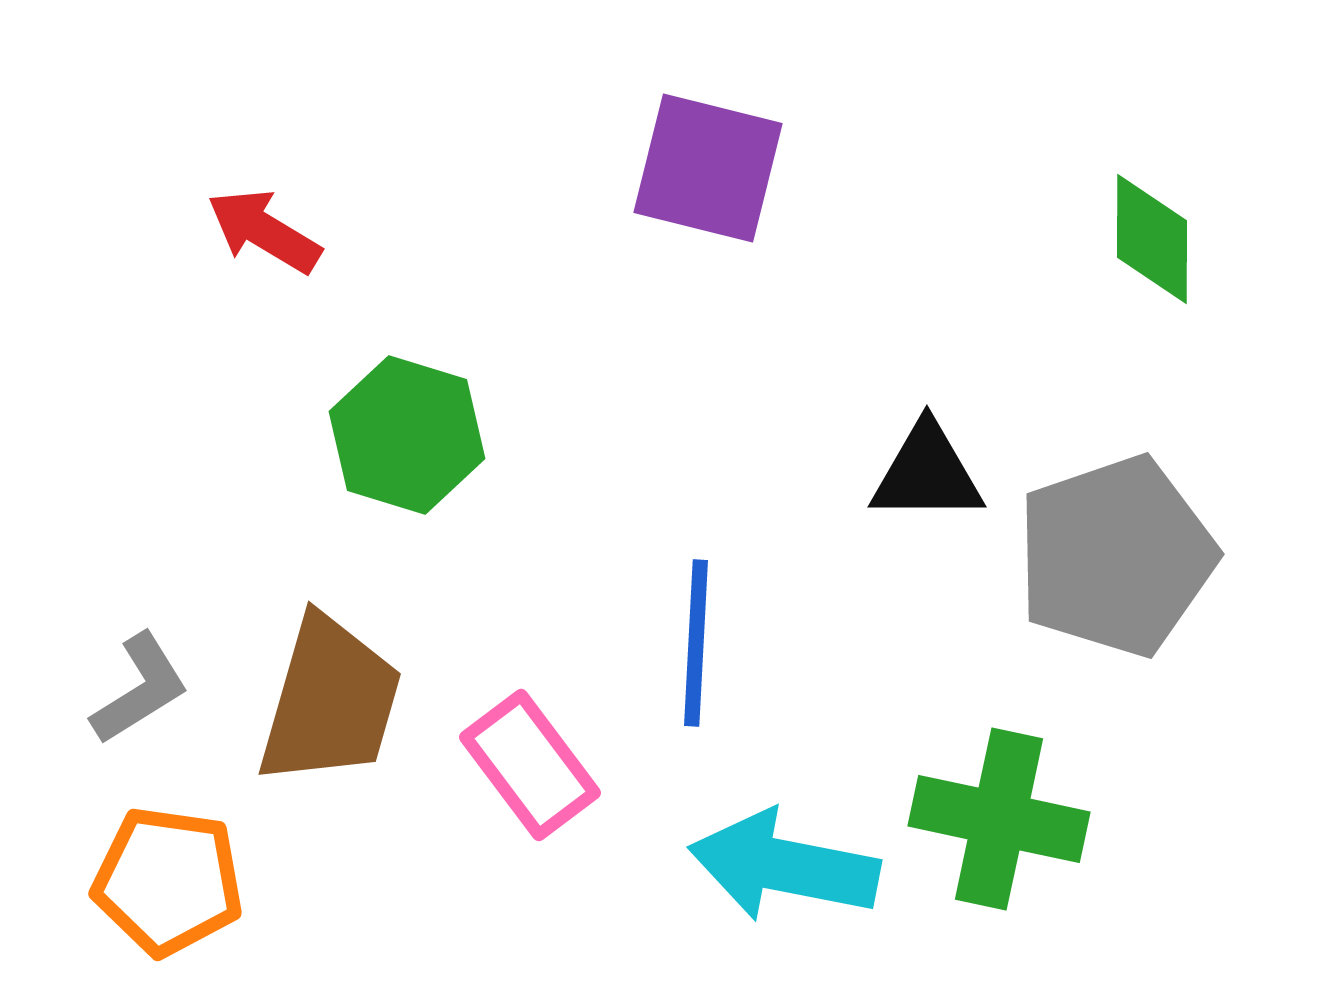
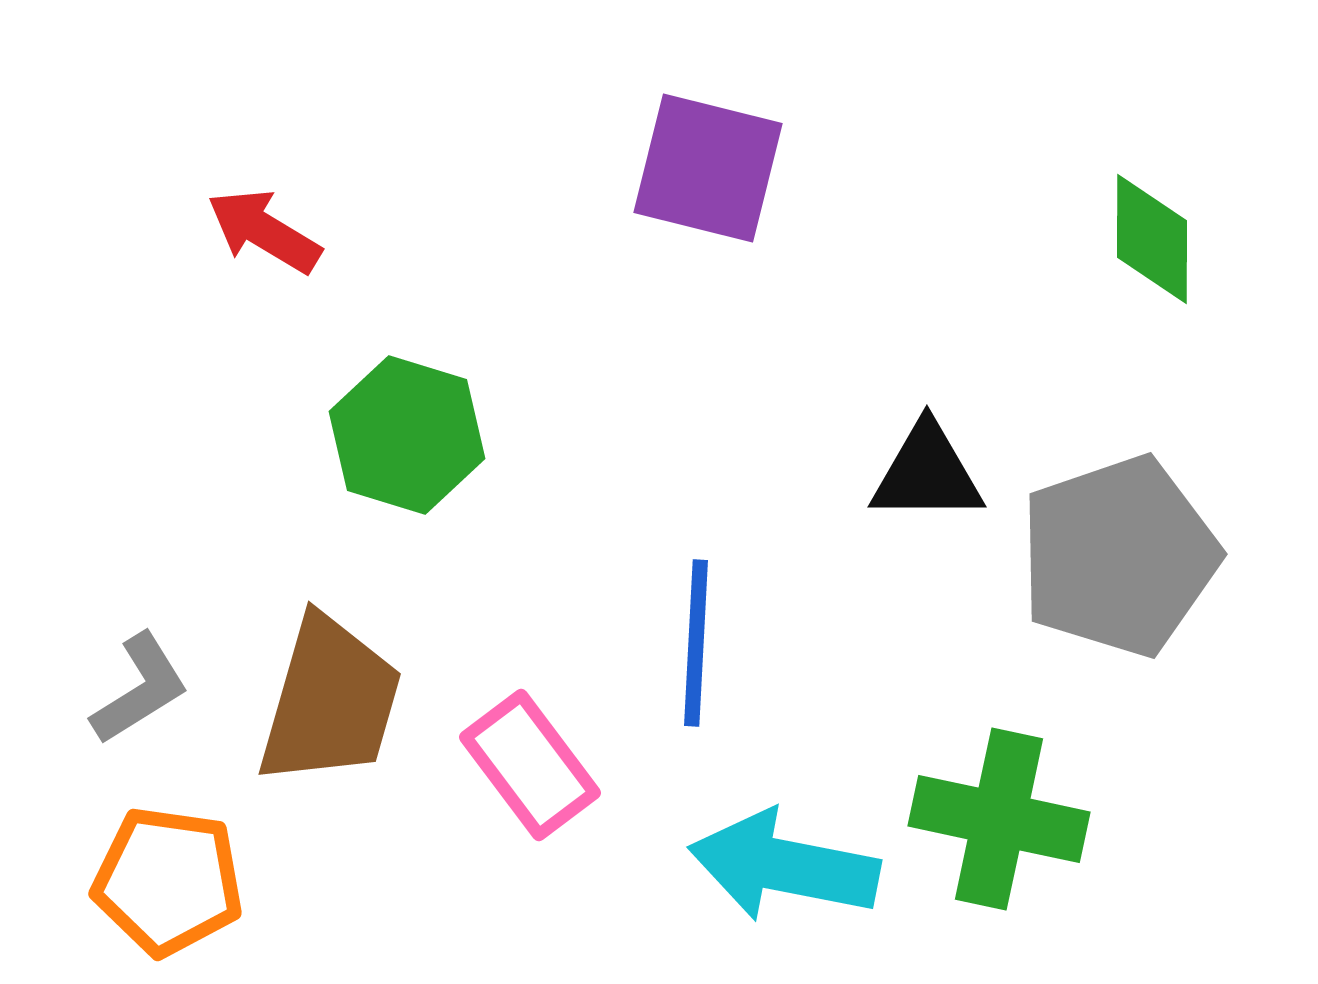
gray pentagon: moved 3 px right
